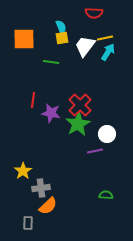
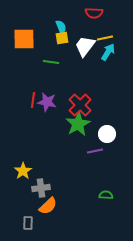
purple star: moved 4 px left, 11 px up
